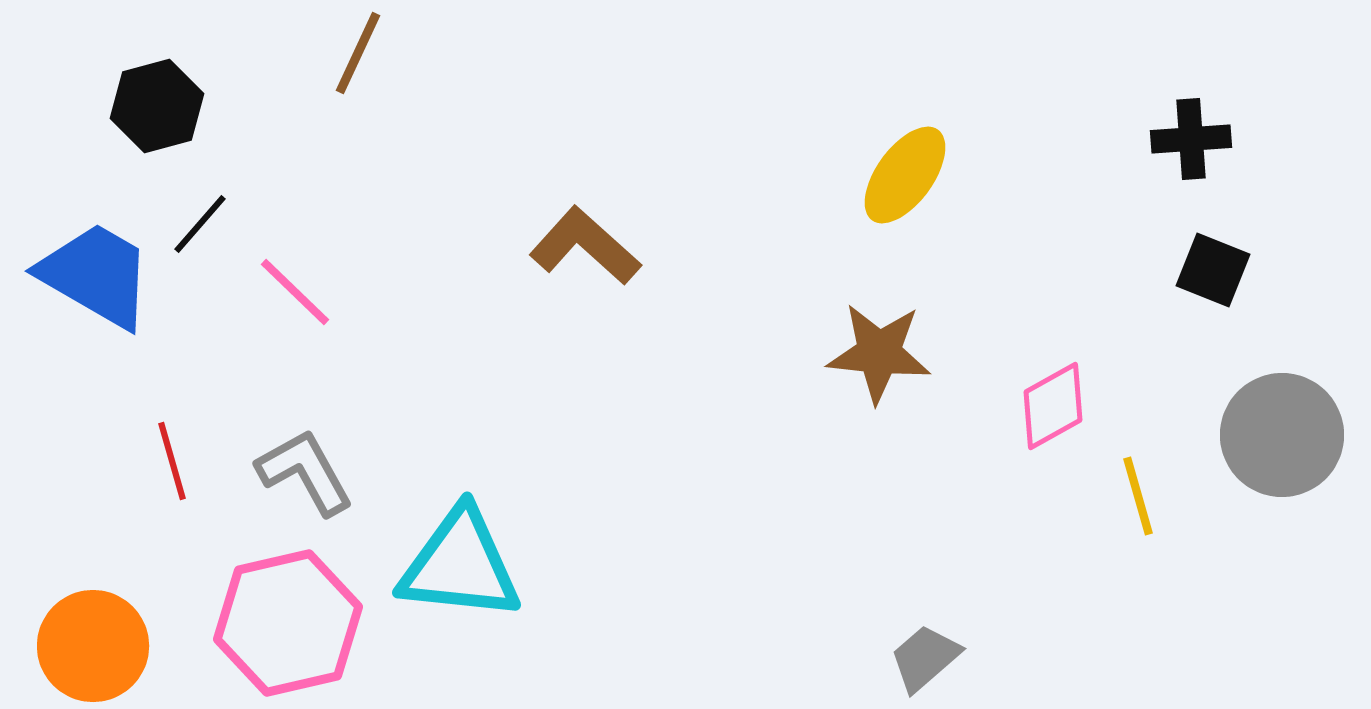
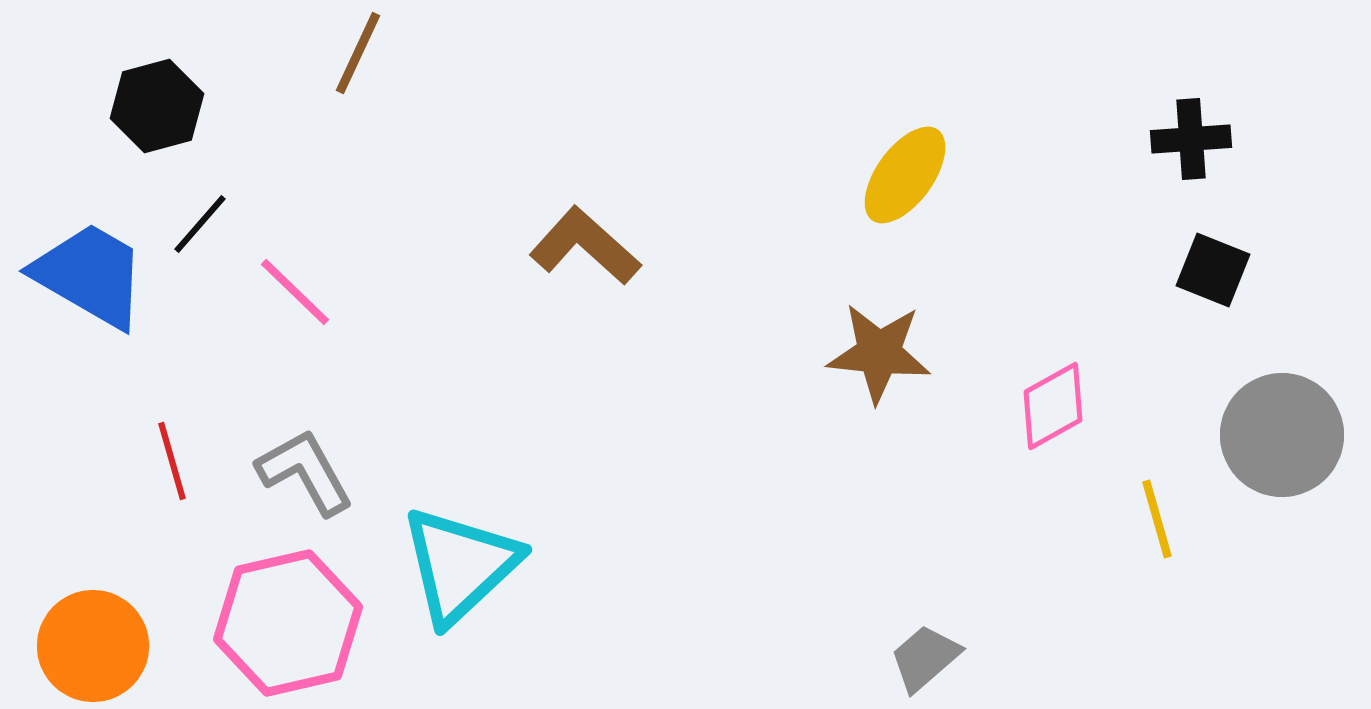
blue trapezoid: moved 6 px left
yellow line: moved 19 px right, 23 px down
cyan triangle: rotated 49 degrees counterclockwise
